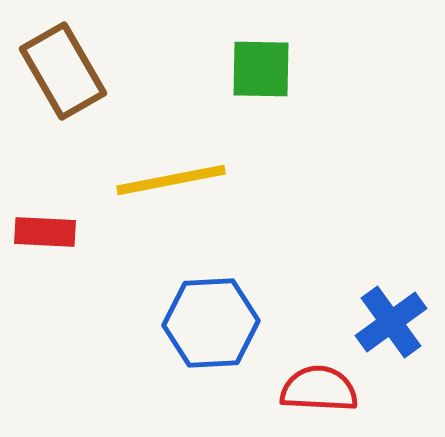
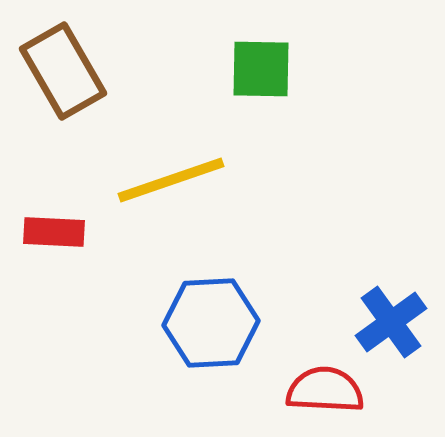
yellow line: rotated 8 degrees counterclockwise
red rectangle: moved 9 px right
red semicircle: moved 6 px right, 1 px down
